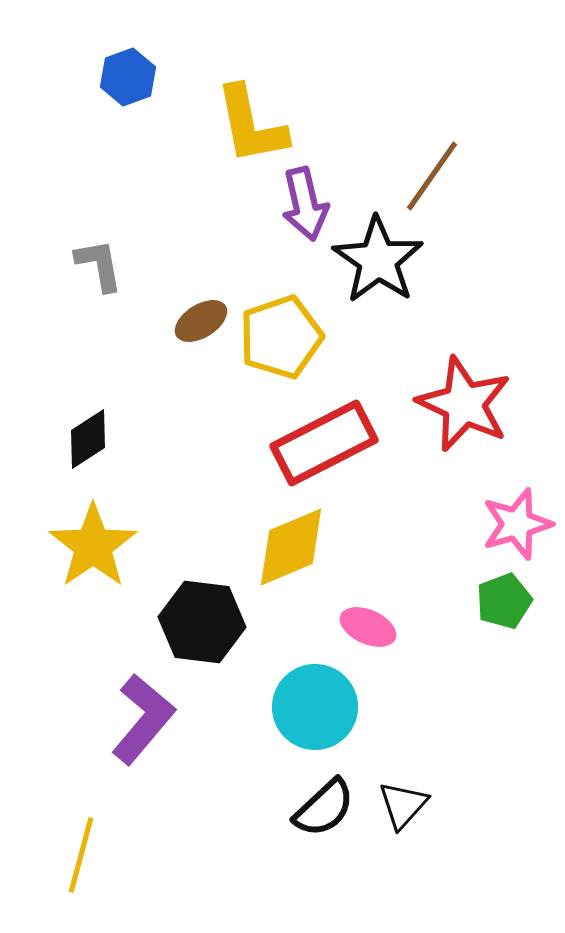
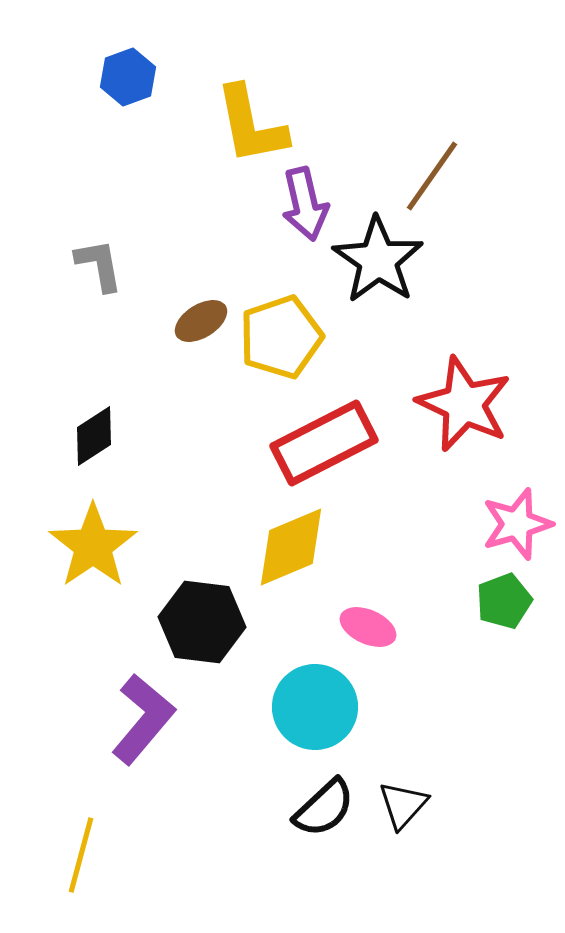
black diamond: moved 6 px right, 3 px up
